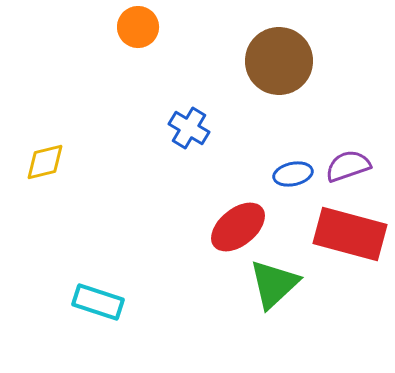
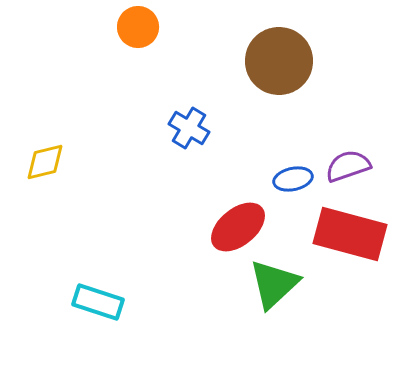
blue ellipse: moved 5 px down
